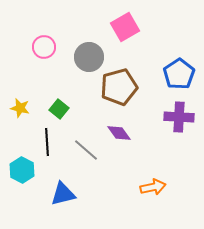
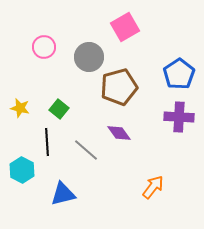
orange arrow: rotated 40 degrees counterclockwise
